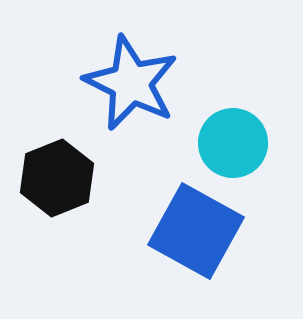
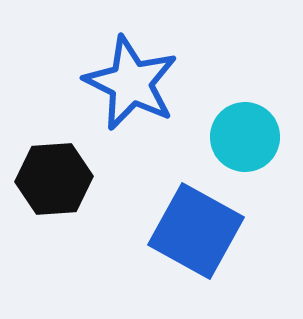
cyan circle: moved 12 px right, 6 px up
black hexagon: moved 3 px left, 1 px down; rotated 18 degrees clockwise
